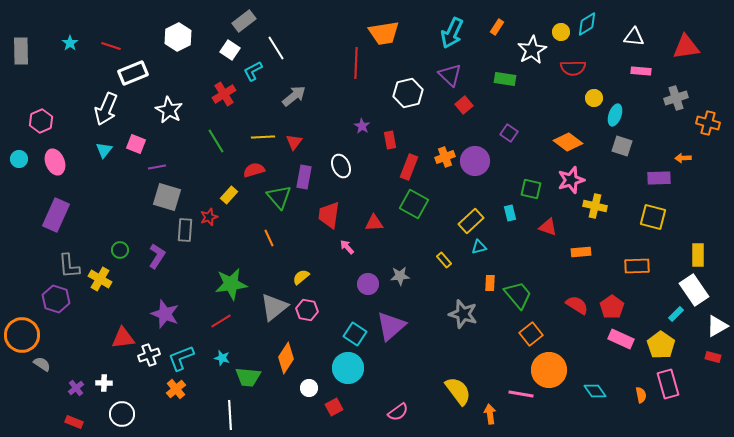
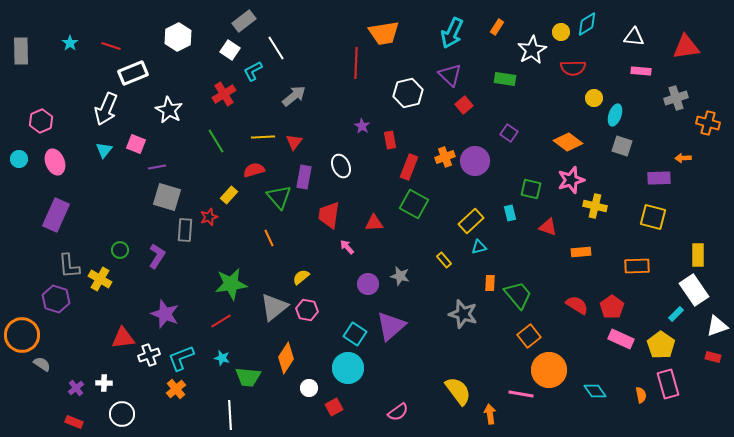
gray star at (400, 276): rotated 18 degrees clockwise
white triangle at (717, 326): rotated 10 degrees clockwise
orange square at (531, 334): moved 2 px left, 2 px down
